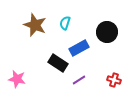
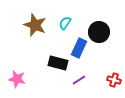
cyan semicircle: rotated 16 degrees clockwise
black circle: moved 8 px left
blue rectangle: rotated 36 degrees counterclockwise
black rectangle: rotated 18 degrees counterclockwise
